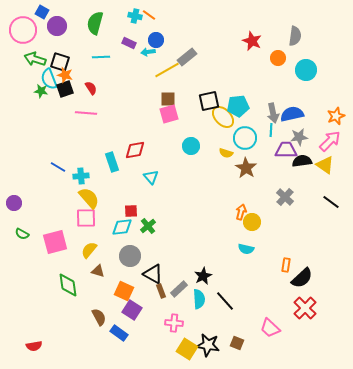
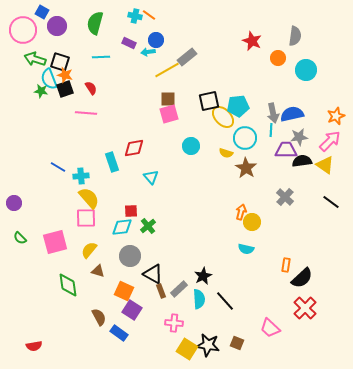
red diamond at (135, 150): moved 1 px left, 2 px up
green semicircle at (22, 234): moved 2 px left, 4 px down; rotated 16 degrees clockwise
